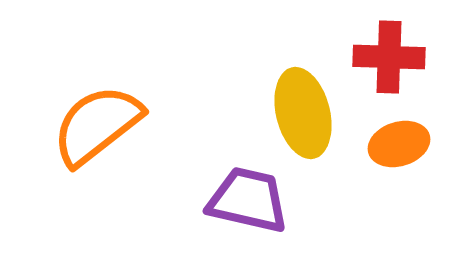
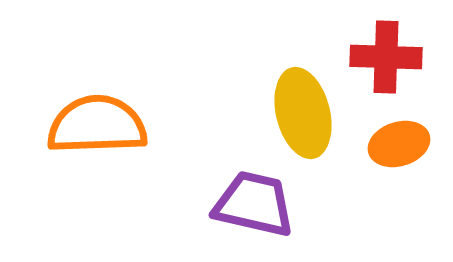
red cross: moved 3 px left
orange semicircle: rotated 36 degrees clockwise
purple trapezoid: moved 6 px right, 4 px down
